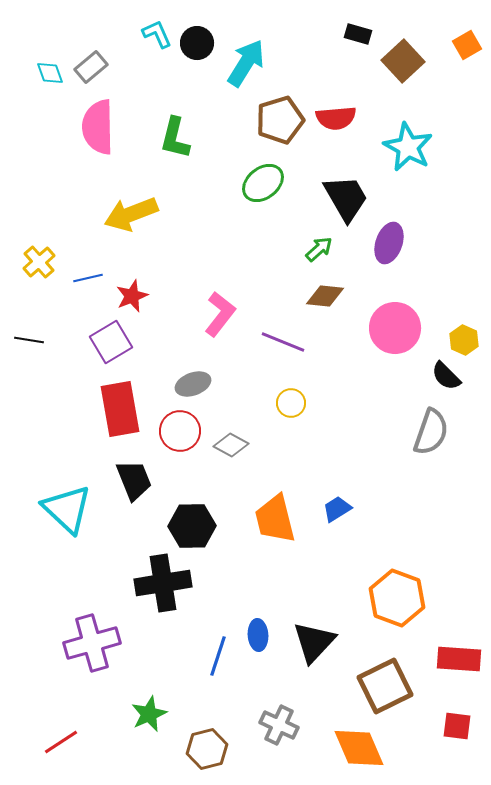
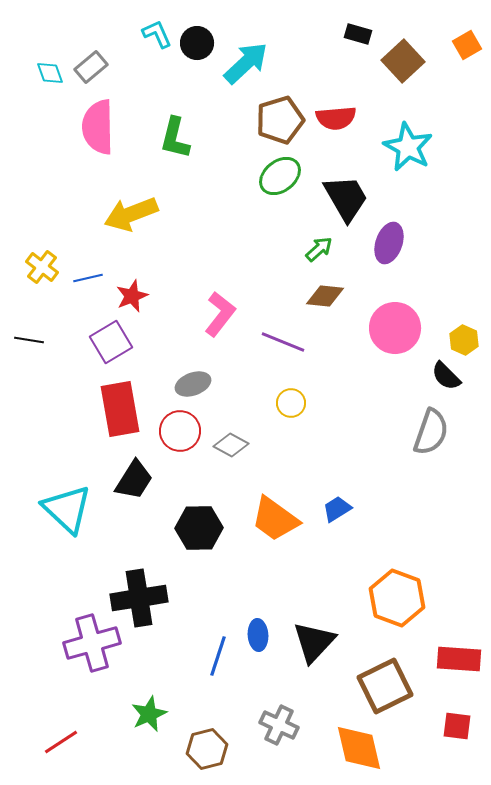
cyan arrow at (246, 63): rotated 15 degrees clockwise
green ellipse at (263, 183): moved 17 px right, 7 px up
yellow cross at (39, 262): moved 3 px right, 5 px down; rotated 12 degrees counterclockwise
black trapezoid at (134, 480): rotated 54 degrees clockwise
orange trapezoid at (275, 519): rotated 40 degrees counterclockwise
black hexagon at (192, 526): moved 7 px right, 2 px down
black cross at (163, 583): moved 24 px left, 15 px down
orange diamond at (359, 748): rotated 10 degrees clockwise
